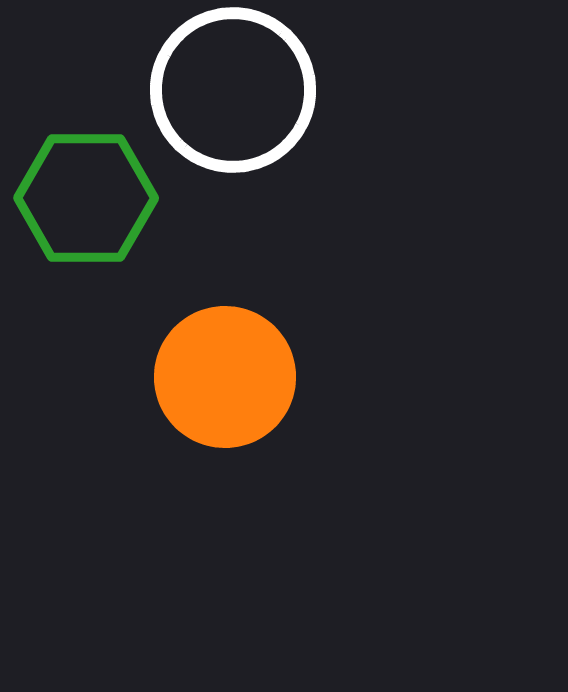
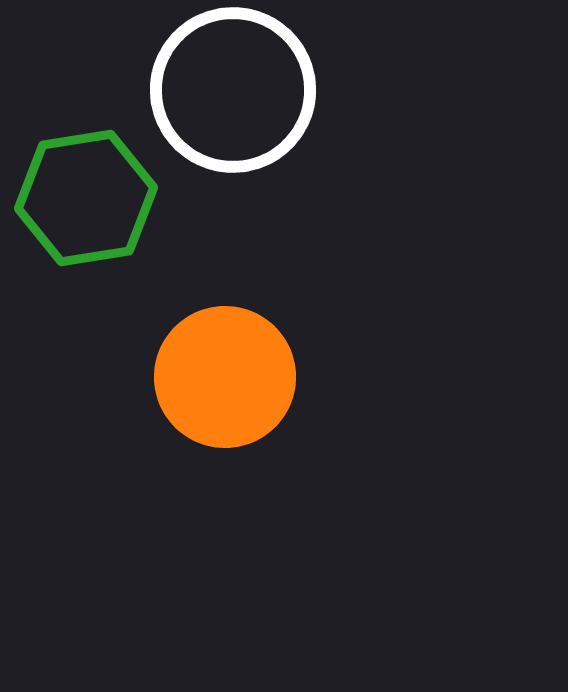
green hexagon: rotated 9 degrees counterclockwise
